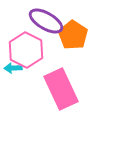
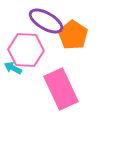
pink hexagon: rotated 24 degrees counterclockwise
cyan arrow: rotated 30 degrees clockwise
